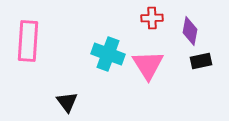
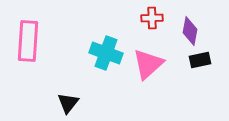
cyan cross: moved 2 px left, 1 px up
black rectangle: moved 1 px left, 1 px up
pink triangle: moved 1 px up; rotated 20 degrees clockwise
black triangle: moved 1 px right, 1 px down; rotated 15 degrees clockwise
